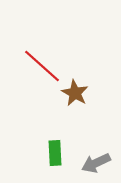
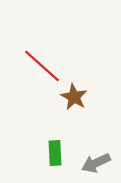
brown star: moved 1 px left, 4 px down
